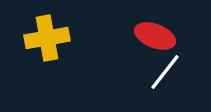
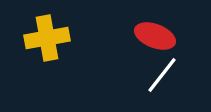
white line: moved 3 px left, 3 px down
